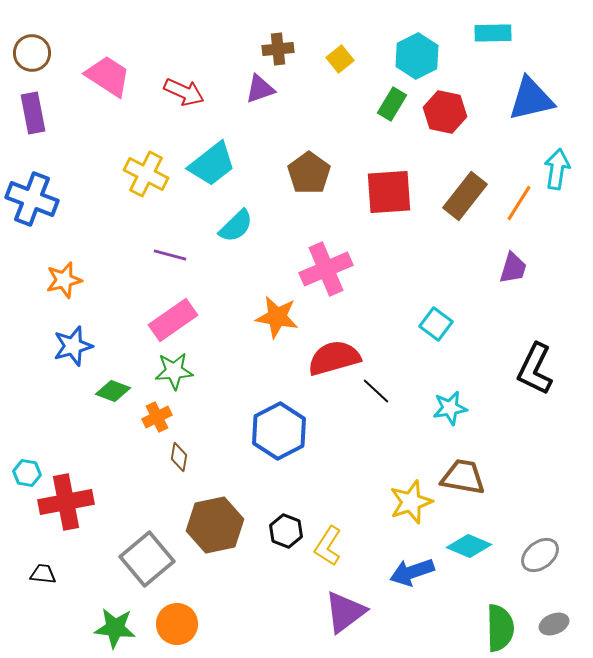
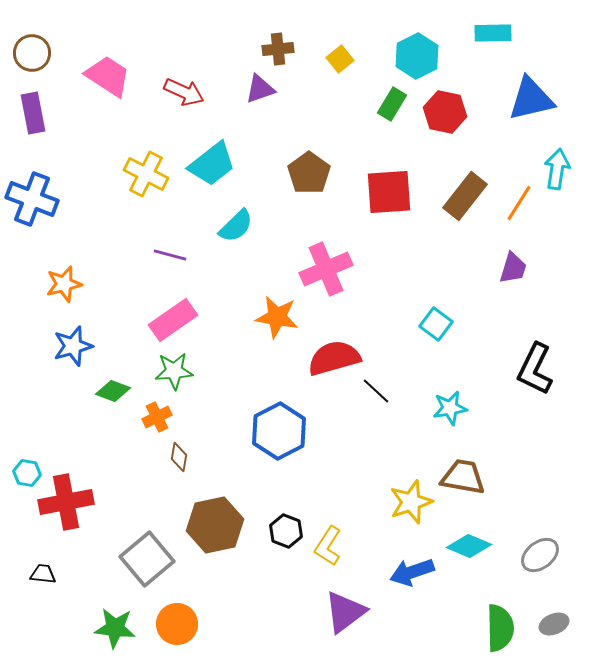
orange star at (64, 280): moved 4 px down
